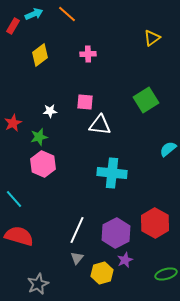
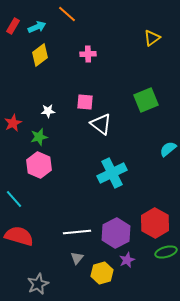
cyan arrow: moved 3 px right, 13 px down
green square: rotated 10 degrees clockwise
white star: moved 2 px left
white triangle: moved 1 px right, 1 px up; rotated 30 degrees clockwise
pink hexagon: moved 4 px left, 1 px down
cyan cross: rotated 32 degrees counterclockwise
white line: moved 2 px down; rotated 60 degrees clockwise
purple star: moved 2 px right
green ellipse: moved 22 px up
